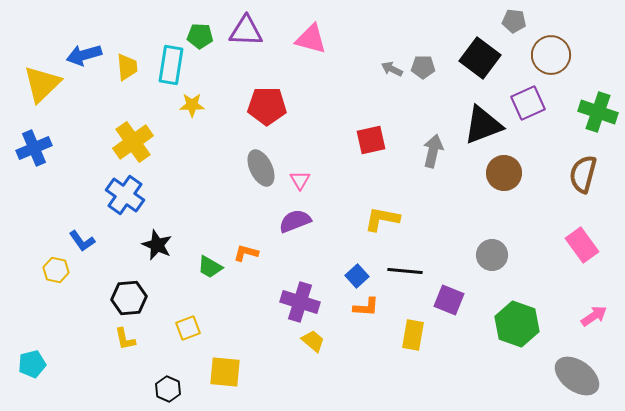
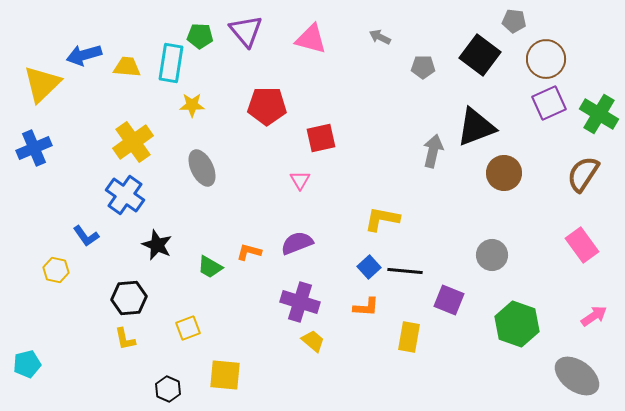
purple triangle at (246, 31): rotated 48 degrees clockwise
brown circle at (551, 55): moved 5 px left, 4 px down
black square at (480, 58): moved 3 px up
cyan rectangle at (171, 65): moved 2 px up
yellow trapezoid at (127, 67): rotated 80 degrees counterclockwise
gray arrow at (392, 69): moved 12 px left, 32 px up
purple square at (528, 103): moved 21 px right
green cross at (598, 112): moved 1 px right, 2 px down; rotated 12 degrees clockwise
black triangle at (483, 125): moved 7 px left, 2 px down
red square at (371, 140): moved 50 px left, 2 px up
gray ellipse at (261, 168): moved 59 px left
brown semicircle at (583, 174): rotated 18 degrees clockwise
purple semicircle at (295, 221): moved 2 px right, 22 px down
blue L-shape at (82, 241): moved 4 px right, 5 px up
orange L-shape at (246, 253): moved 3 px right, 1 px up
blue square at (357, 276): moved 12 px right, 9 px up
yellow rectangle at (413, 335): moved 4 px left, 2 px down
cyan pentagon at (32, 364): moved 5 px left
yellow square at (225, 372): moved 3 px down
